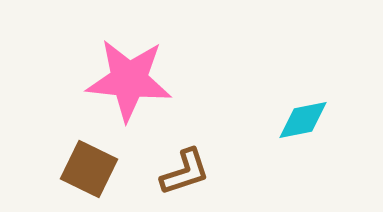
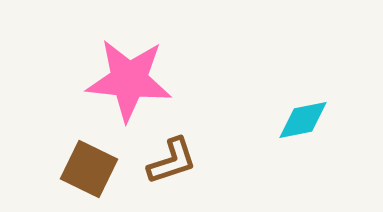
brown L-shape: moved 13 px left, 11 px up
